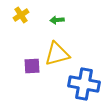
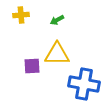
yellow cross: rotated 28 degrees clockwise
green arrow: rotated 24 degrees counterclockwise
yellow triangle: rotated 16 degrees clockwise
